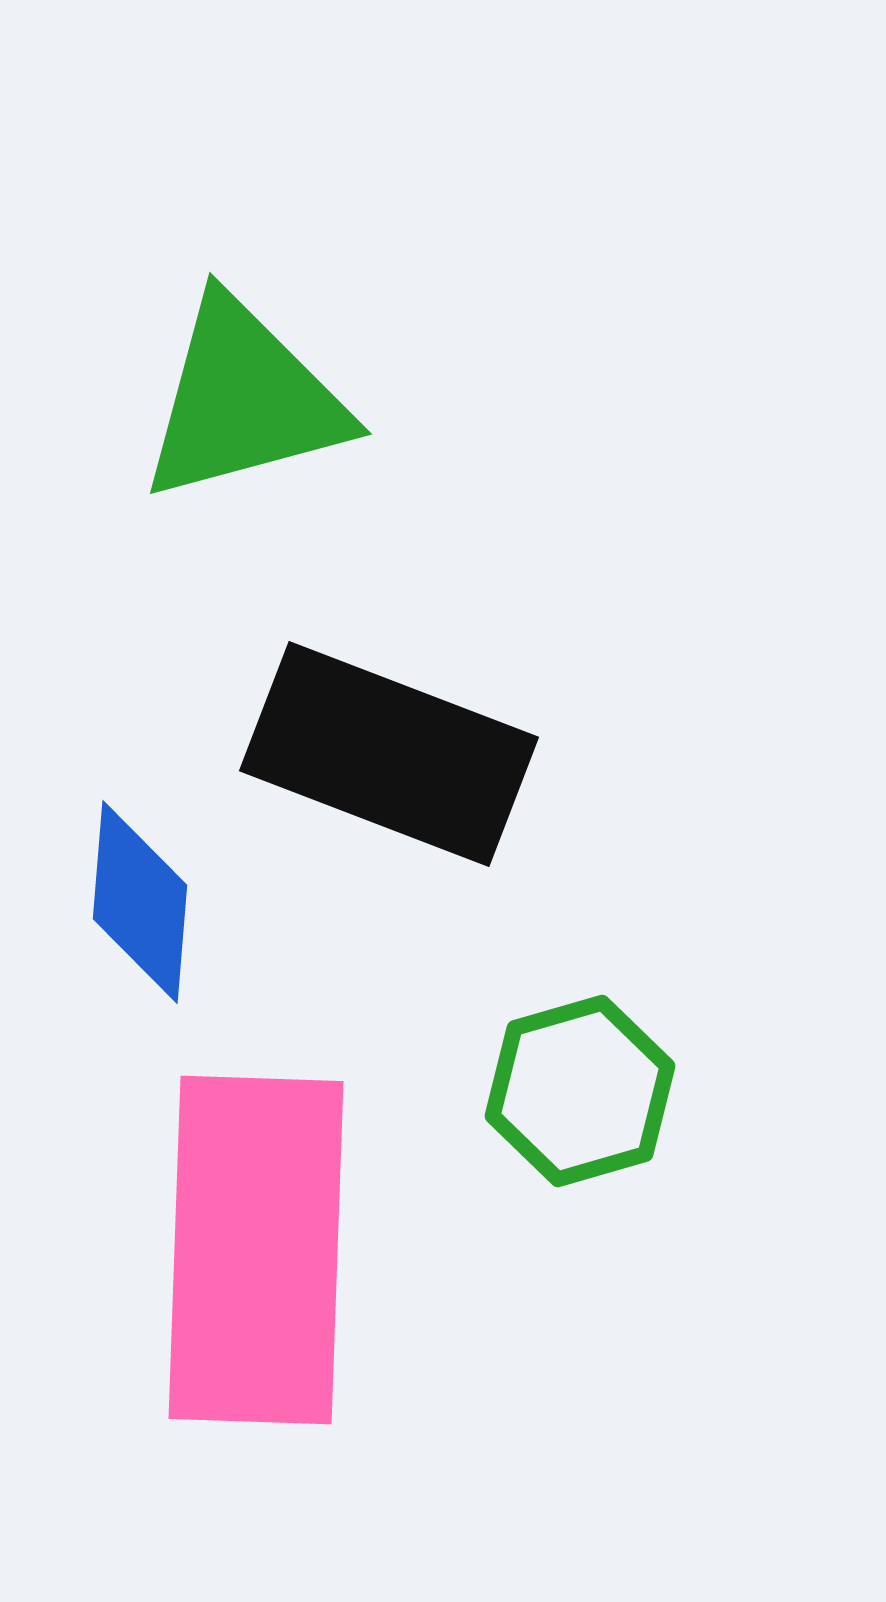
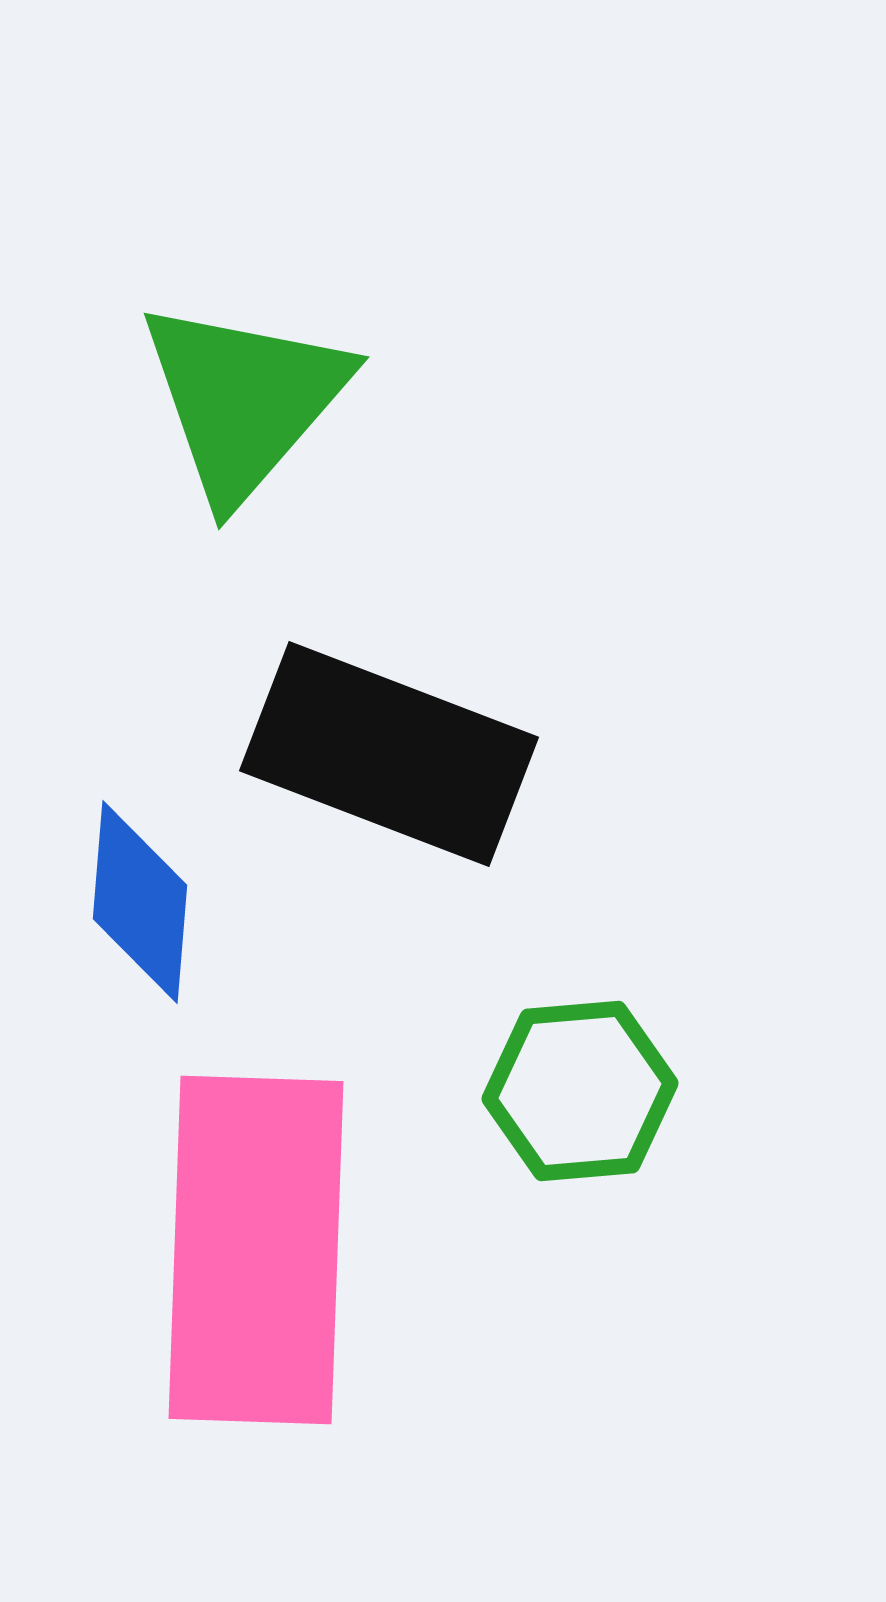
green triangle: rotated 34 degrees counterclockwise
green hexagon: rotated 11 degrees clockwise
